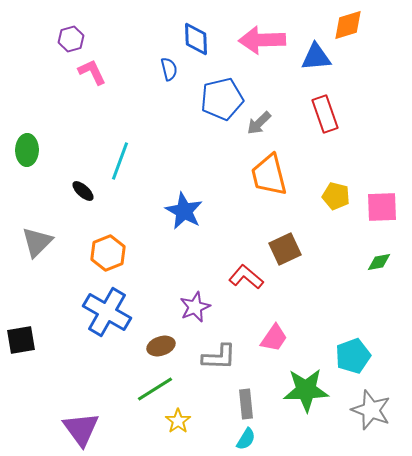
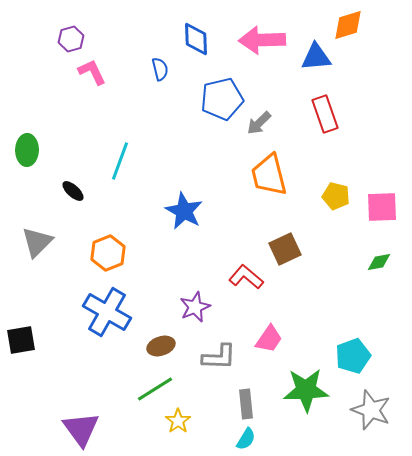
blue semicircle: moved 9 px left
black ellipse: moved 10 px left
pink trapezoid: moved 5 px left, 1 px down
